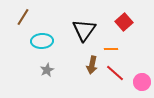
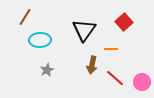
brown line: moved 2 px right
cyan ellipse: moved 2 px left, 1 px up
red line: moved 5 px down
